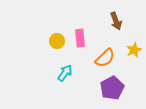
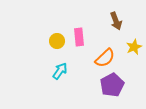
pink rectangle: moved 1 px left, 1 px up
yellow star: moved 3 px up
cyan arrow: moved 5 px left, 2 px up
purple pentagon: moved 3 px up
